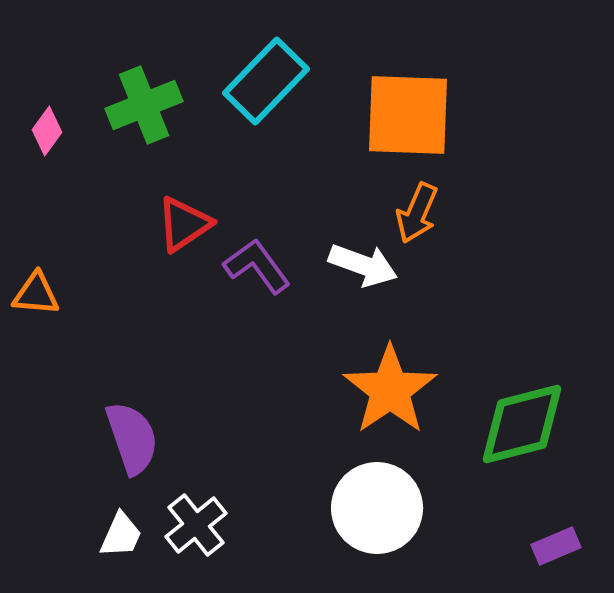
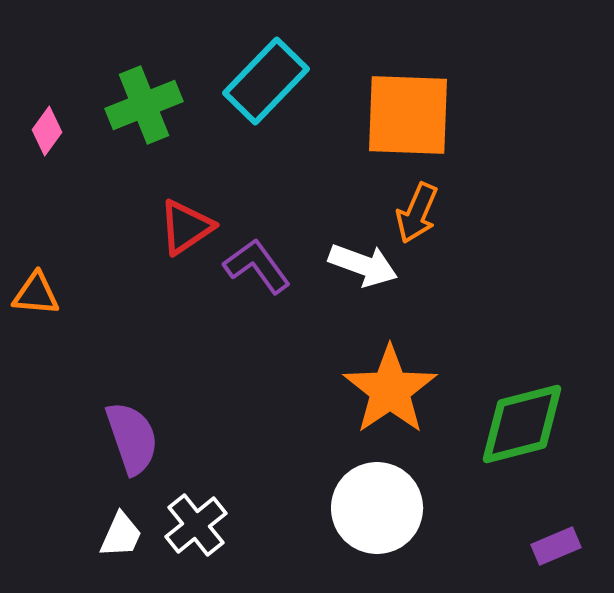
red triangle: moved 2 px right, 3 px down
